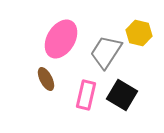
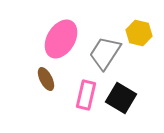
gray trapezoid: moved 1 px left, 1 px down
black square: moved 1 px left, 3 px down
